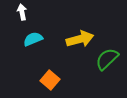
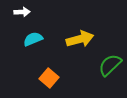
white arrow: rotated 98 degrees clockwise
green semicircle: moved 3 px right, 6 px down
orange square: moved 1 px left, 2 px up
